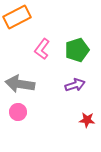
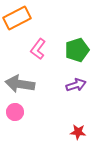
orange rectangle: moved 1 px down
pink L-shape: moved 4 px left
purple arrow: moved 1 px right
pink circle: moved 3 px left
red star: moved 9 px left, 12 px down
